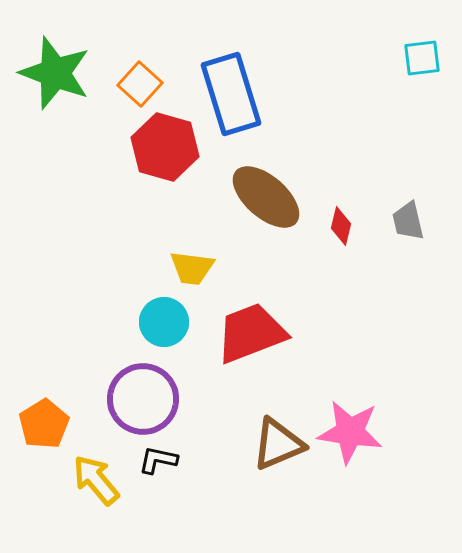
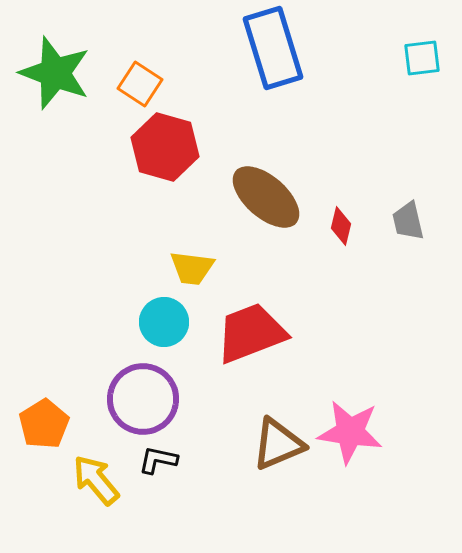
orange square: rotated 9 degrees counterclockwise
blue rectangle: moved 42 px right, 46 px up
